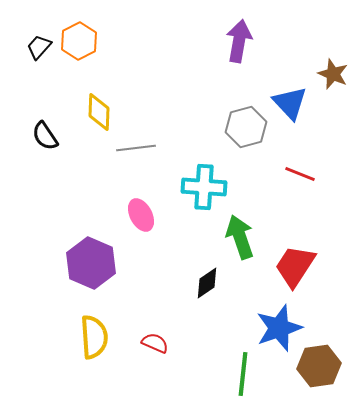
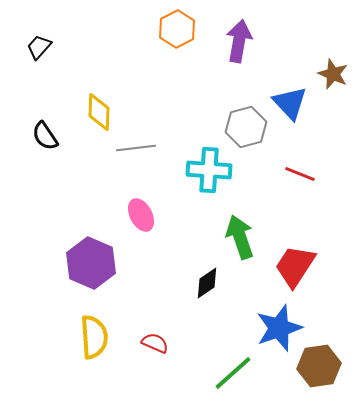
orange hexagon: moved 98 px right, 12 px up
cyan cross: moved 5 px right, 17 px up
green line: moved 10 px left, 1 px up; rotated 42 degrees clockwise
